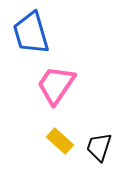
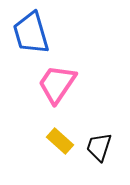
pink trapezoid: moved 1 px right, 1 px up
